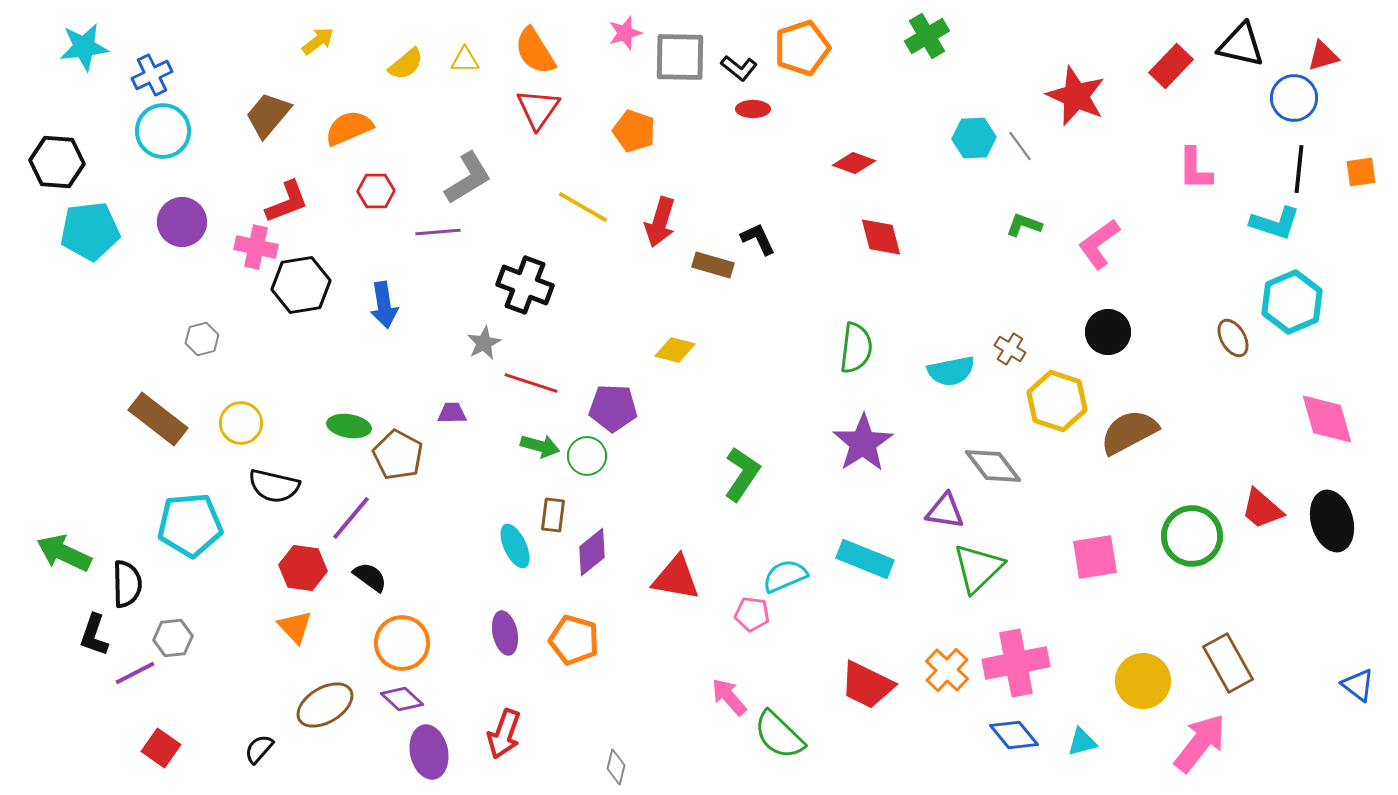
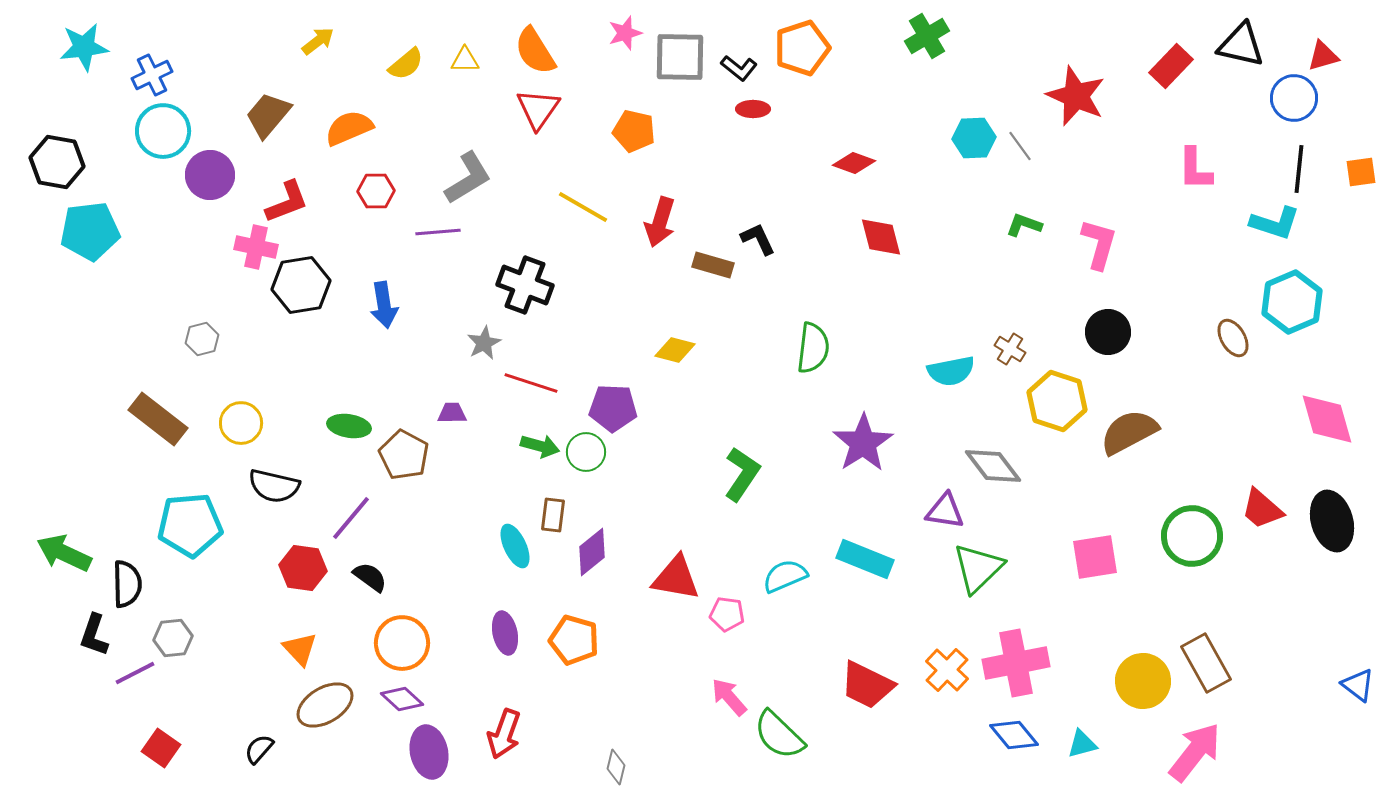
orange pentagon at (634, 131): rotated 6 degrees counterclockwise
black hexagon at (57, 162): rotated 6 degrees clockwise
purple circle at (182, 222): moved 28 px right, 47 px up
pink L-shape at (1099, 244): rotated 142 degrees clockwise
green semicircle at (856, 348): moved 43 px left
brown pentagon at (398, 455): moved 6 px right
green circle at (587, 456): moved 1 px left, 4 px up
pink pentagon at (752, 614): moved 25 px left
orange triangle at (295, 627): moved 5 px right, 22 px down
brown rectangle at (1228, 663): moved 22 px left
cyan triangle at (1082, 742): moved 2 px down
pink arrow at (1200, 743): moved 5 px left, 9 px down
